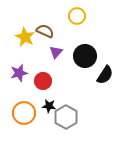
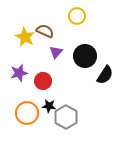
orange circle: moved 3 px right
